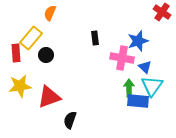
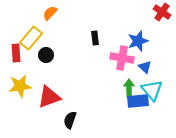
orange semicircle: rotated 21 degrees clockwise
cyan triangle: moved 4 px down; rotated 15 degrees counterclockwise
blue rectangle: rotated 10 degrees counterclockwise
